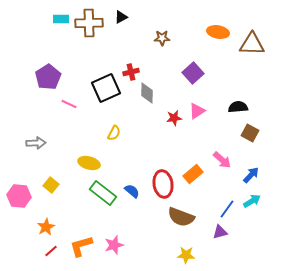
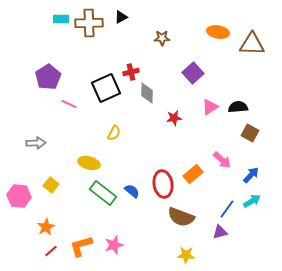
pink triangle: moved 13 px right, 4 px up
